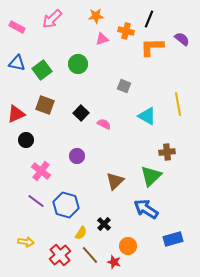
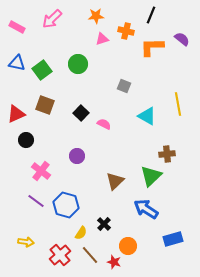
black line: moved 2 px right, 4 px up
brown cross: moved 2 px down
